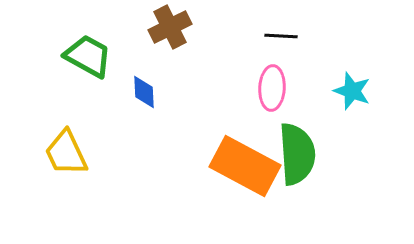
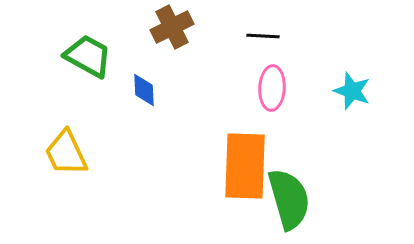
brown cross: moved 2 px right
black line: moved 18 px left
blue diamond: moved 2 px up
green semicircle: moved 8 px left, 45 px down; rotated 12 degrees counterclockwise
orange rectangle: rotated 64 degrees clockwise
